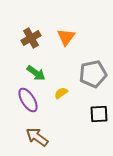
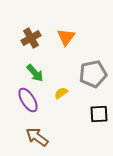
green arrow: moved 1 px left; rotated 12 degrees clockwise
